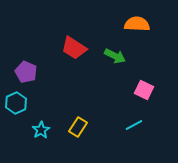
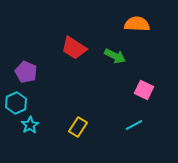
cyan star: moved 11 px left, 5 px up
